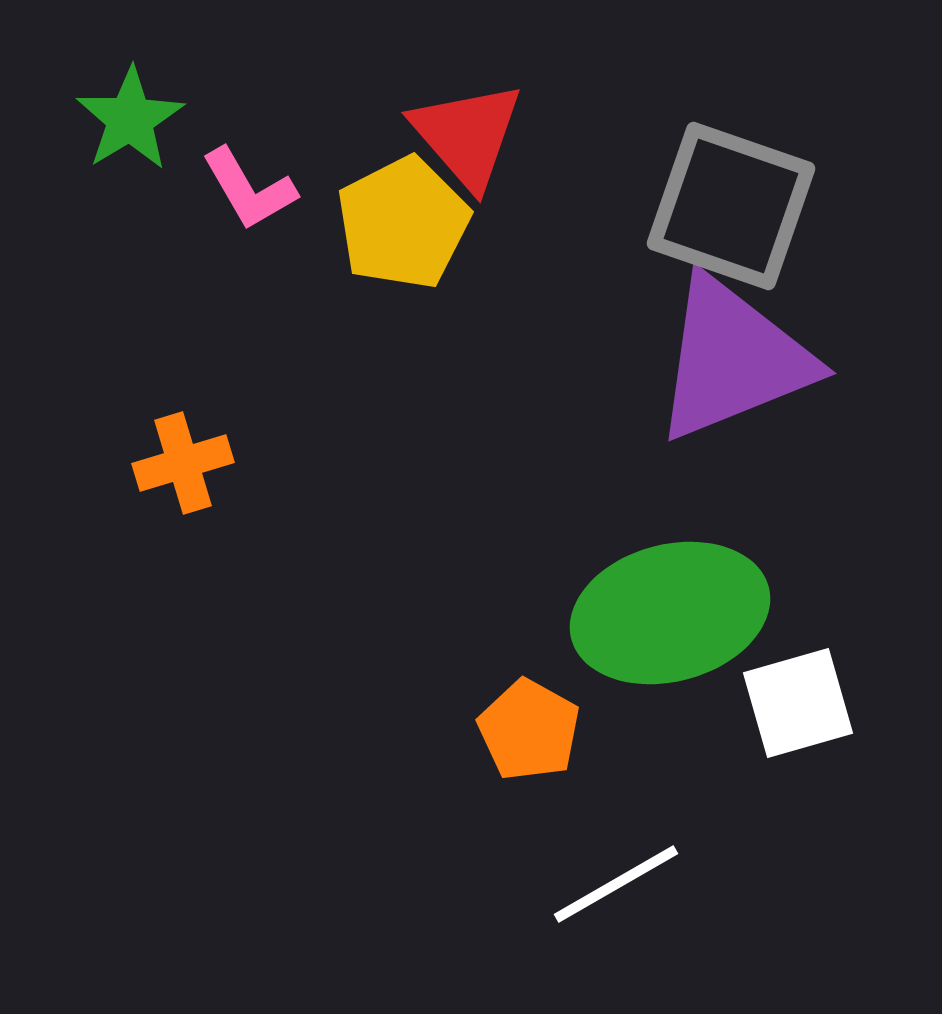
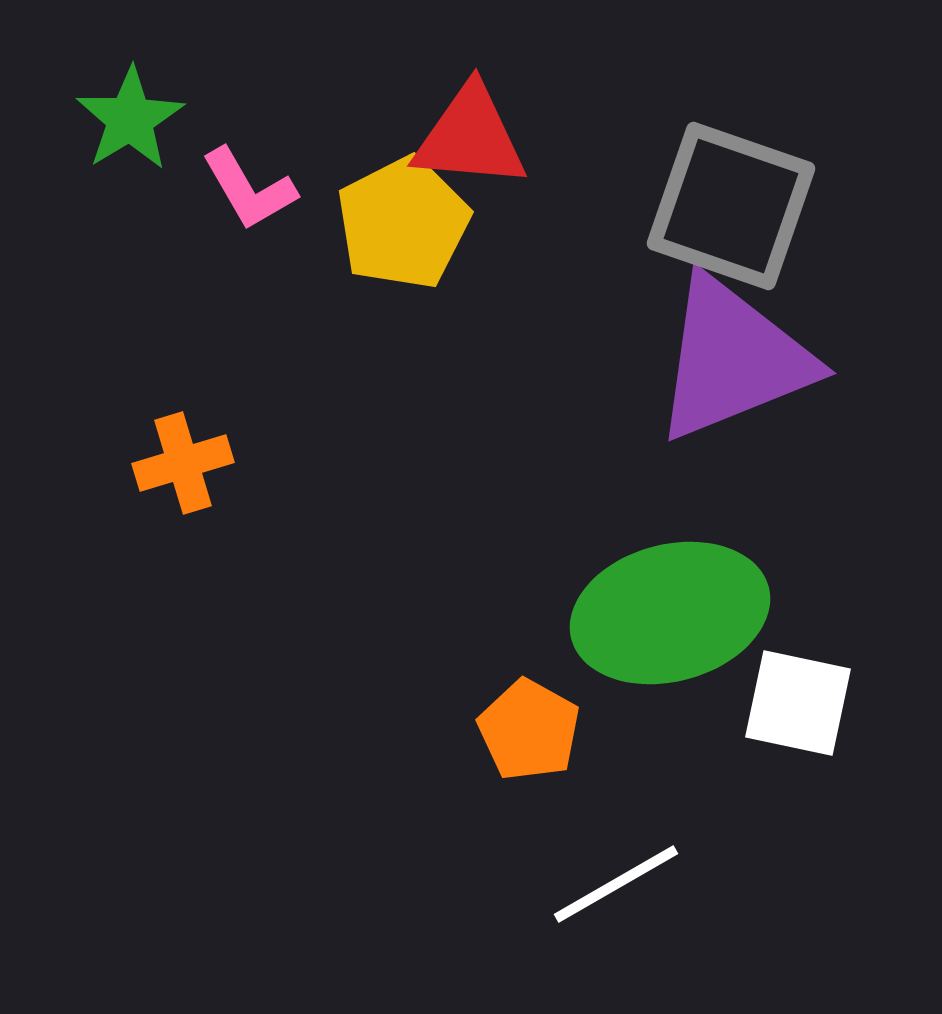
red triangle: moved 3 px right, 2 px down; rotated 44 degrees counterclockwise
white square: rotated 28 degrees clockwise
